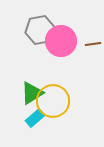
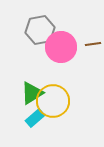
pink circle: moved 6 px down
